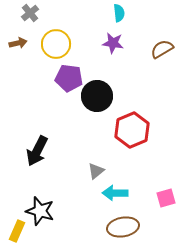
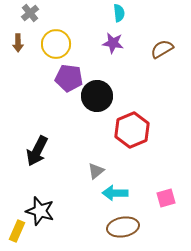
brown arrow: rotated 102 degrees clockwise
